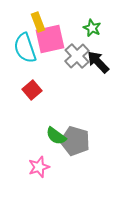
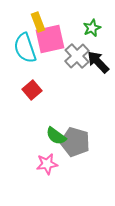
green star: rotated 24 degrees clockwise
gray pentagon: moved 1 px down
pink star: moved 8 px right, 3 px up; rotated 10 degrees clockwise
